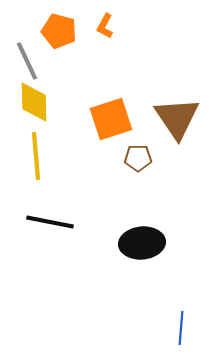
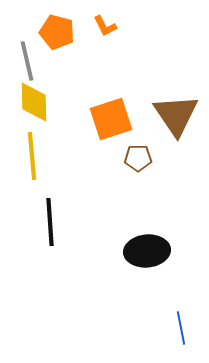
orange L-shape: rotated 55 degrees counterclockwise
orange pentagon: moved 2 px left, 1 px down
gray line: rotated 12 degrees clockwise
brown triangle: moved 1 px left, 3 px up
yellow line: moved 4 px left
black line: rotated 75 degrees clockwise
black ellipse: moved 5 px right, 8 px down
blue line: rotated 16 degrees counterclockwise
